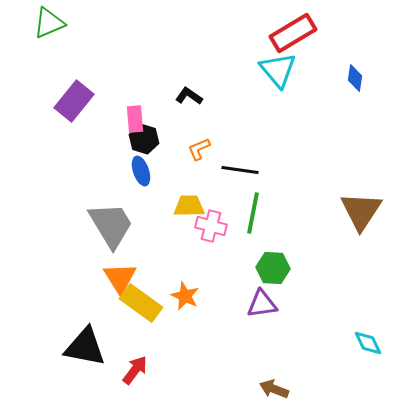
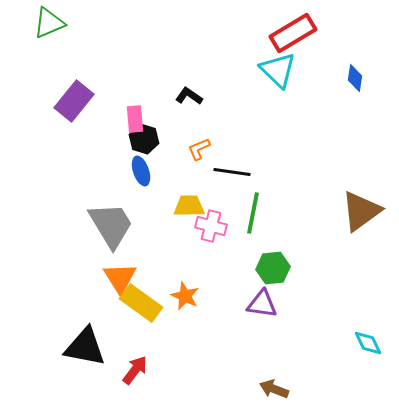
cyan triangle: rotated 6 degrees counterclockwise
black line: moved 8 px left, 2 px down
brown triangle: rotated 21 degrees clockwise
green hexagon: rotated 8 degrees counterclockwise
purple triangle: rotated 16 degrees clockwise
